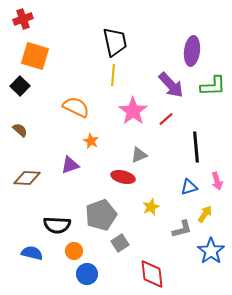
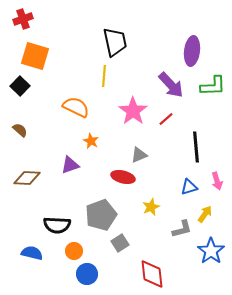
yellow line: moved 9 px left, 1 px down
